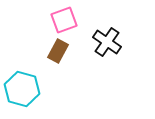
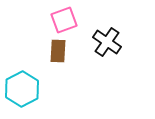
brown rectangle: rotated 25 degrees counterclockwise
cyan hexagon: rotated 16 degrees clockwise
